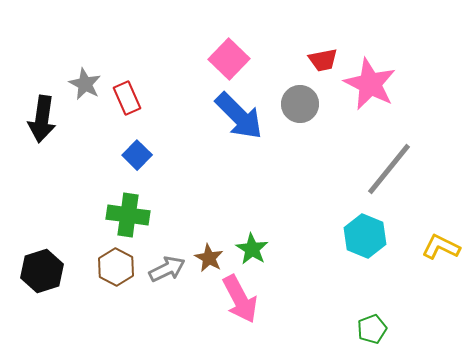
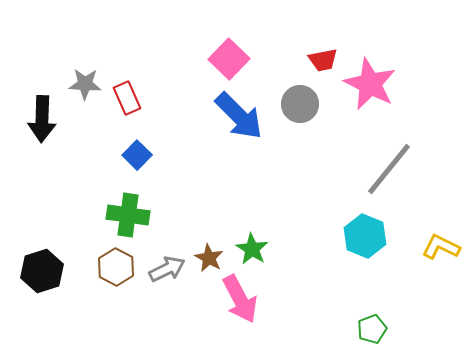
gray star: rotated 24 degrees counterclockwise
black arrow: rotated 6 degrees counterclockwise
